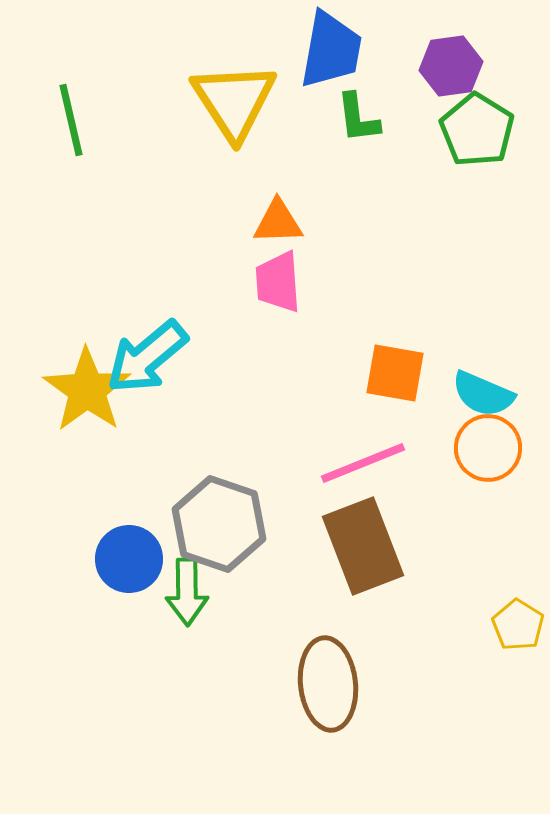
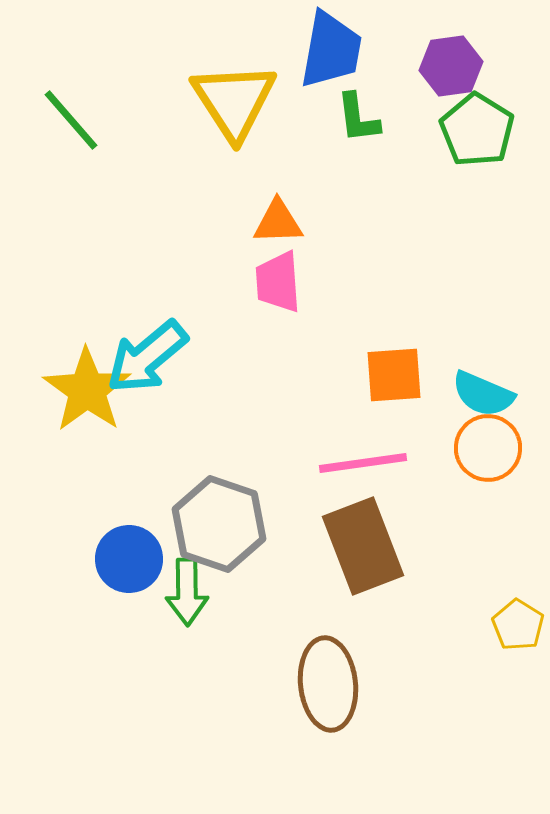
green line: rotated 28 degrees counterclockwise
orange square: moved 1 px left, 2 px down; rotated 14 degrees counterclockwise
pink line: rotated 14 degrees clockwise
